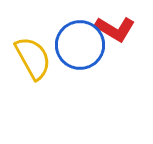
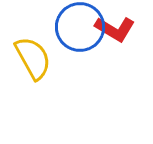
blue circle: moved 18 px up
